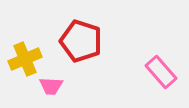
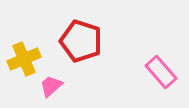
yellow cross: moved 1 px left
pink trapezoid: rotated 135 degrees clockwise
